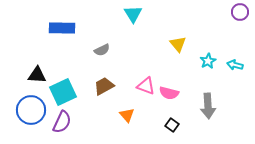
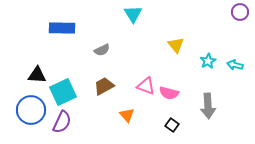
yellow triangle: moved 2 px left, 1 px down
